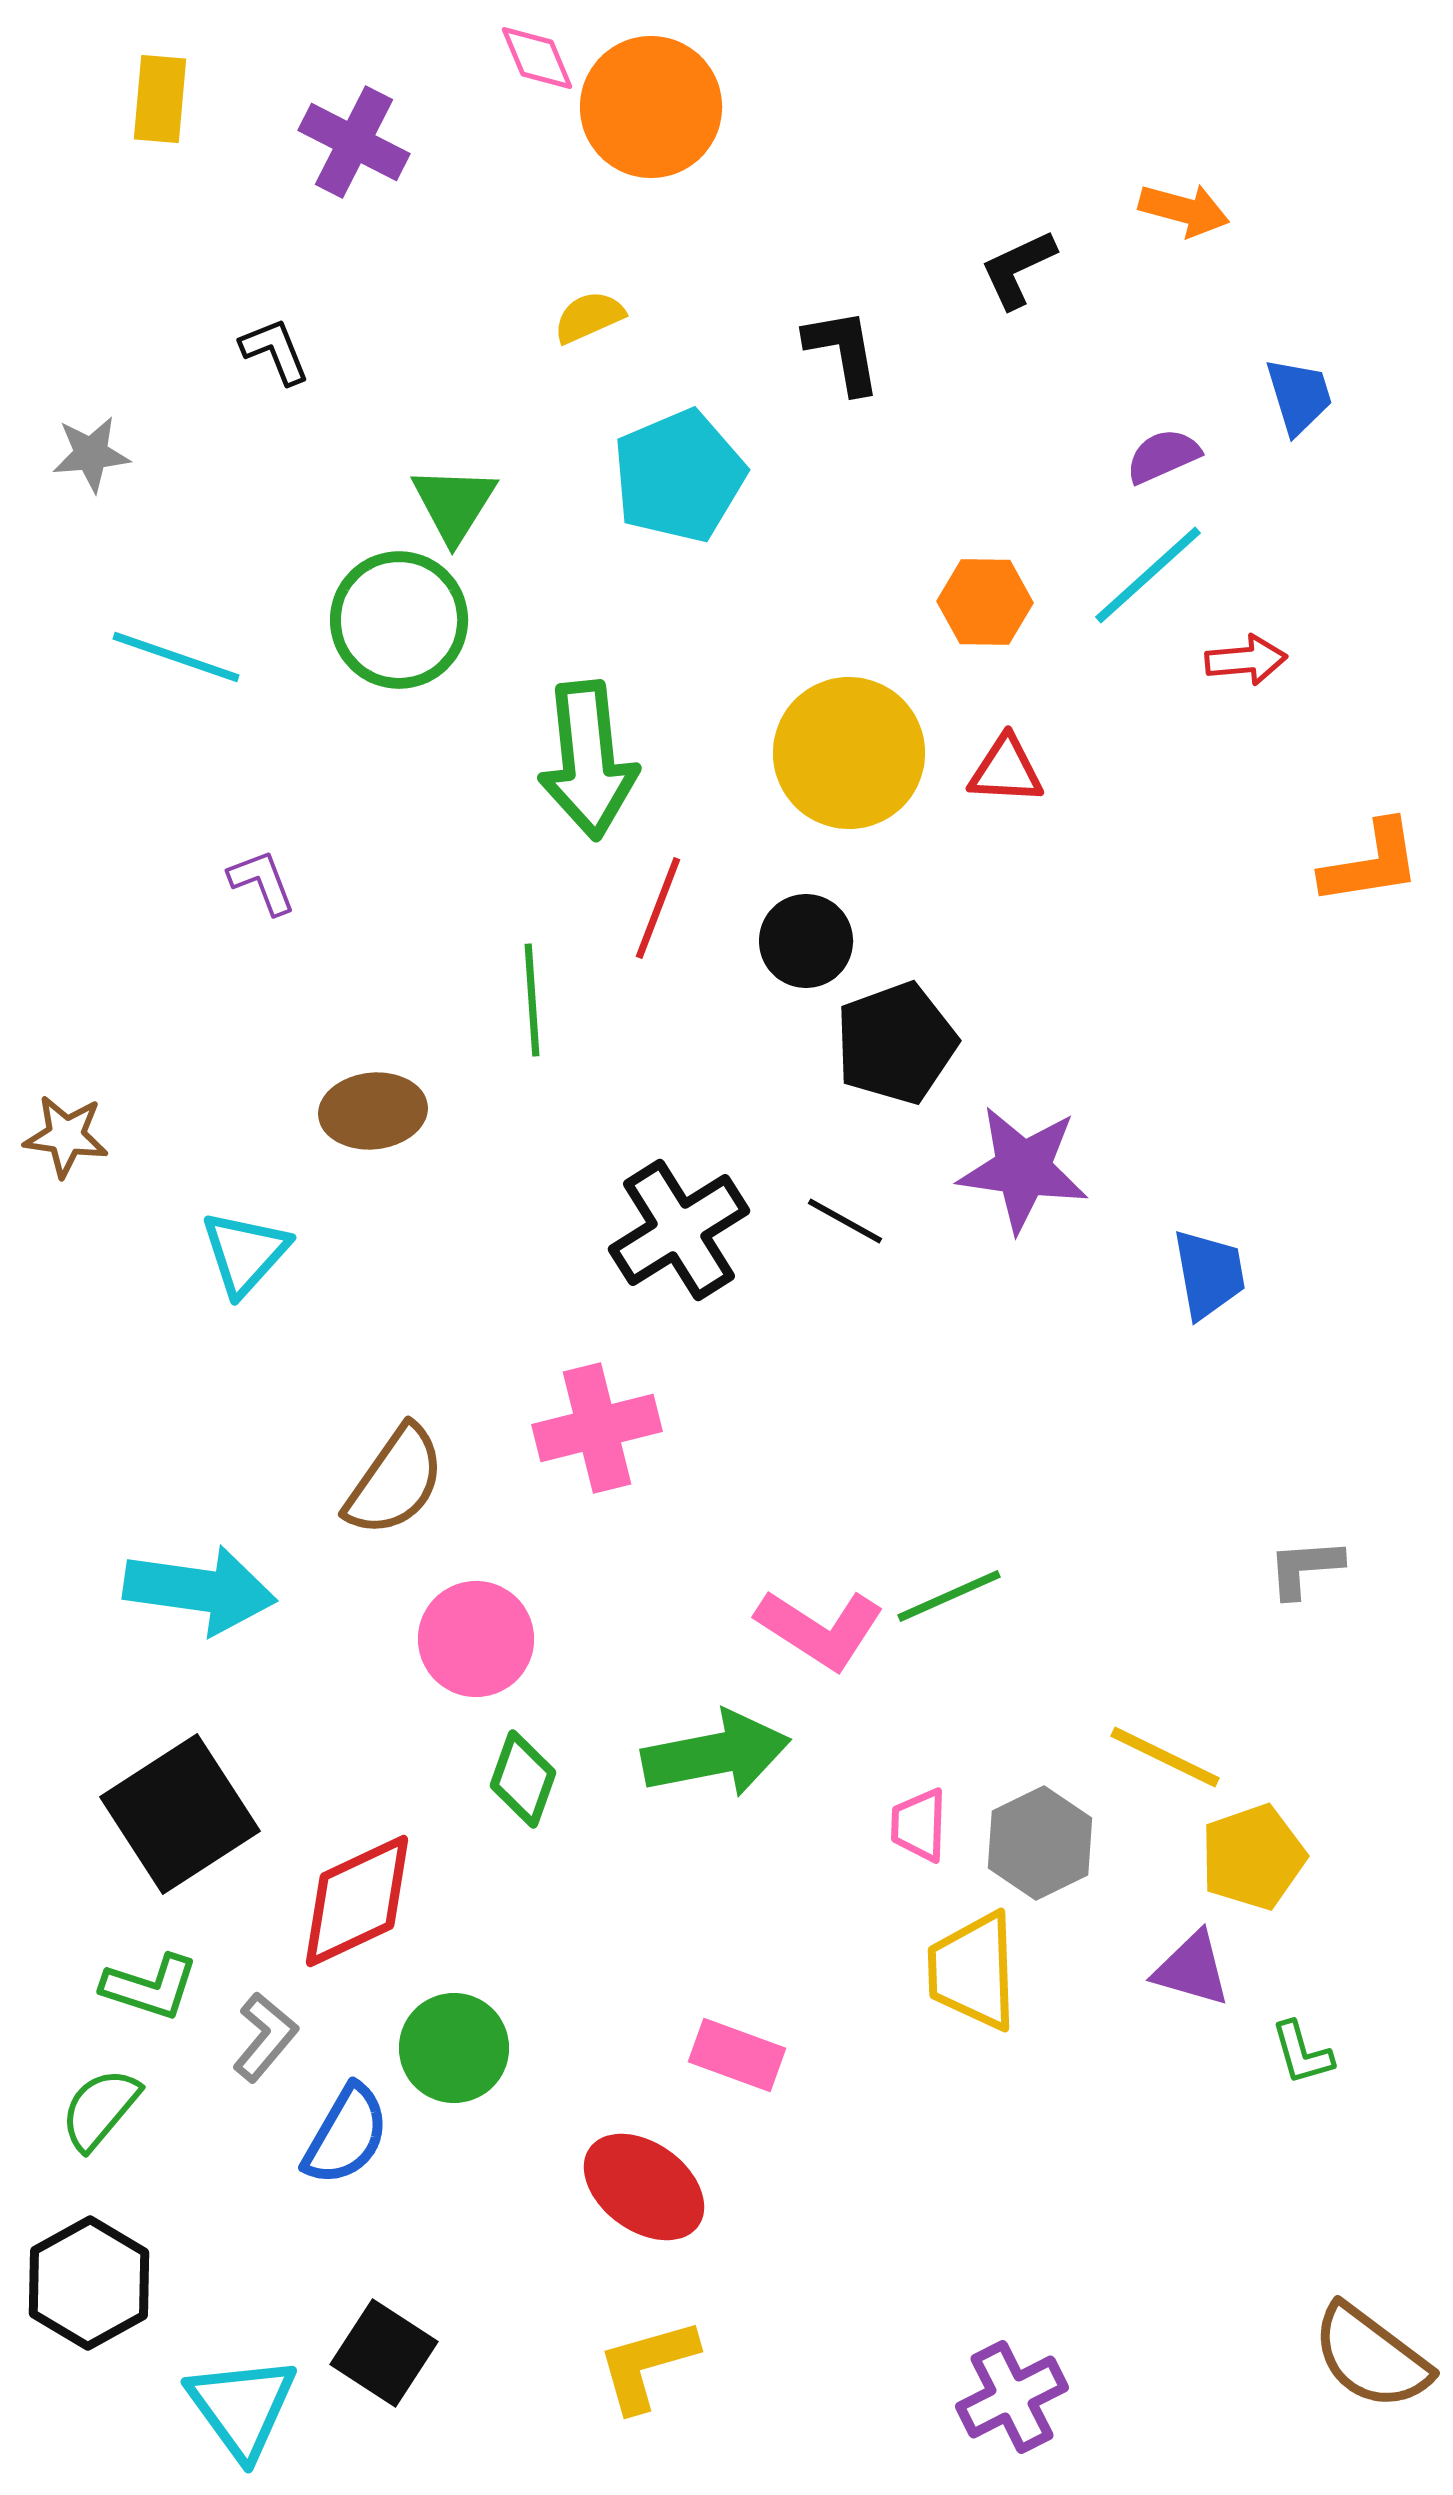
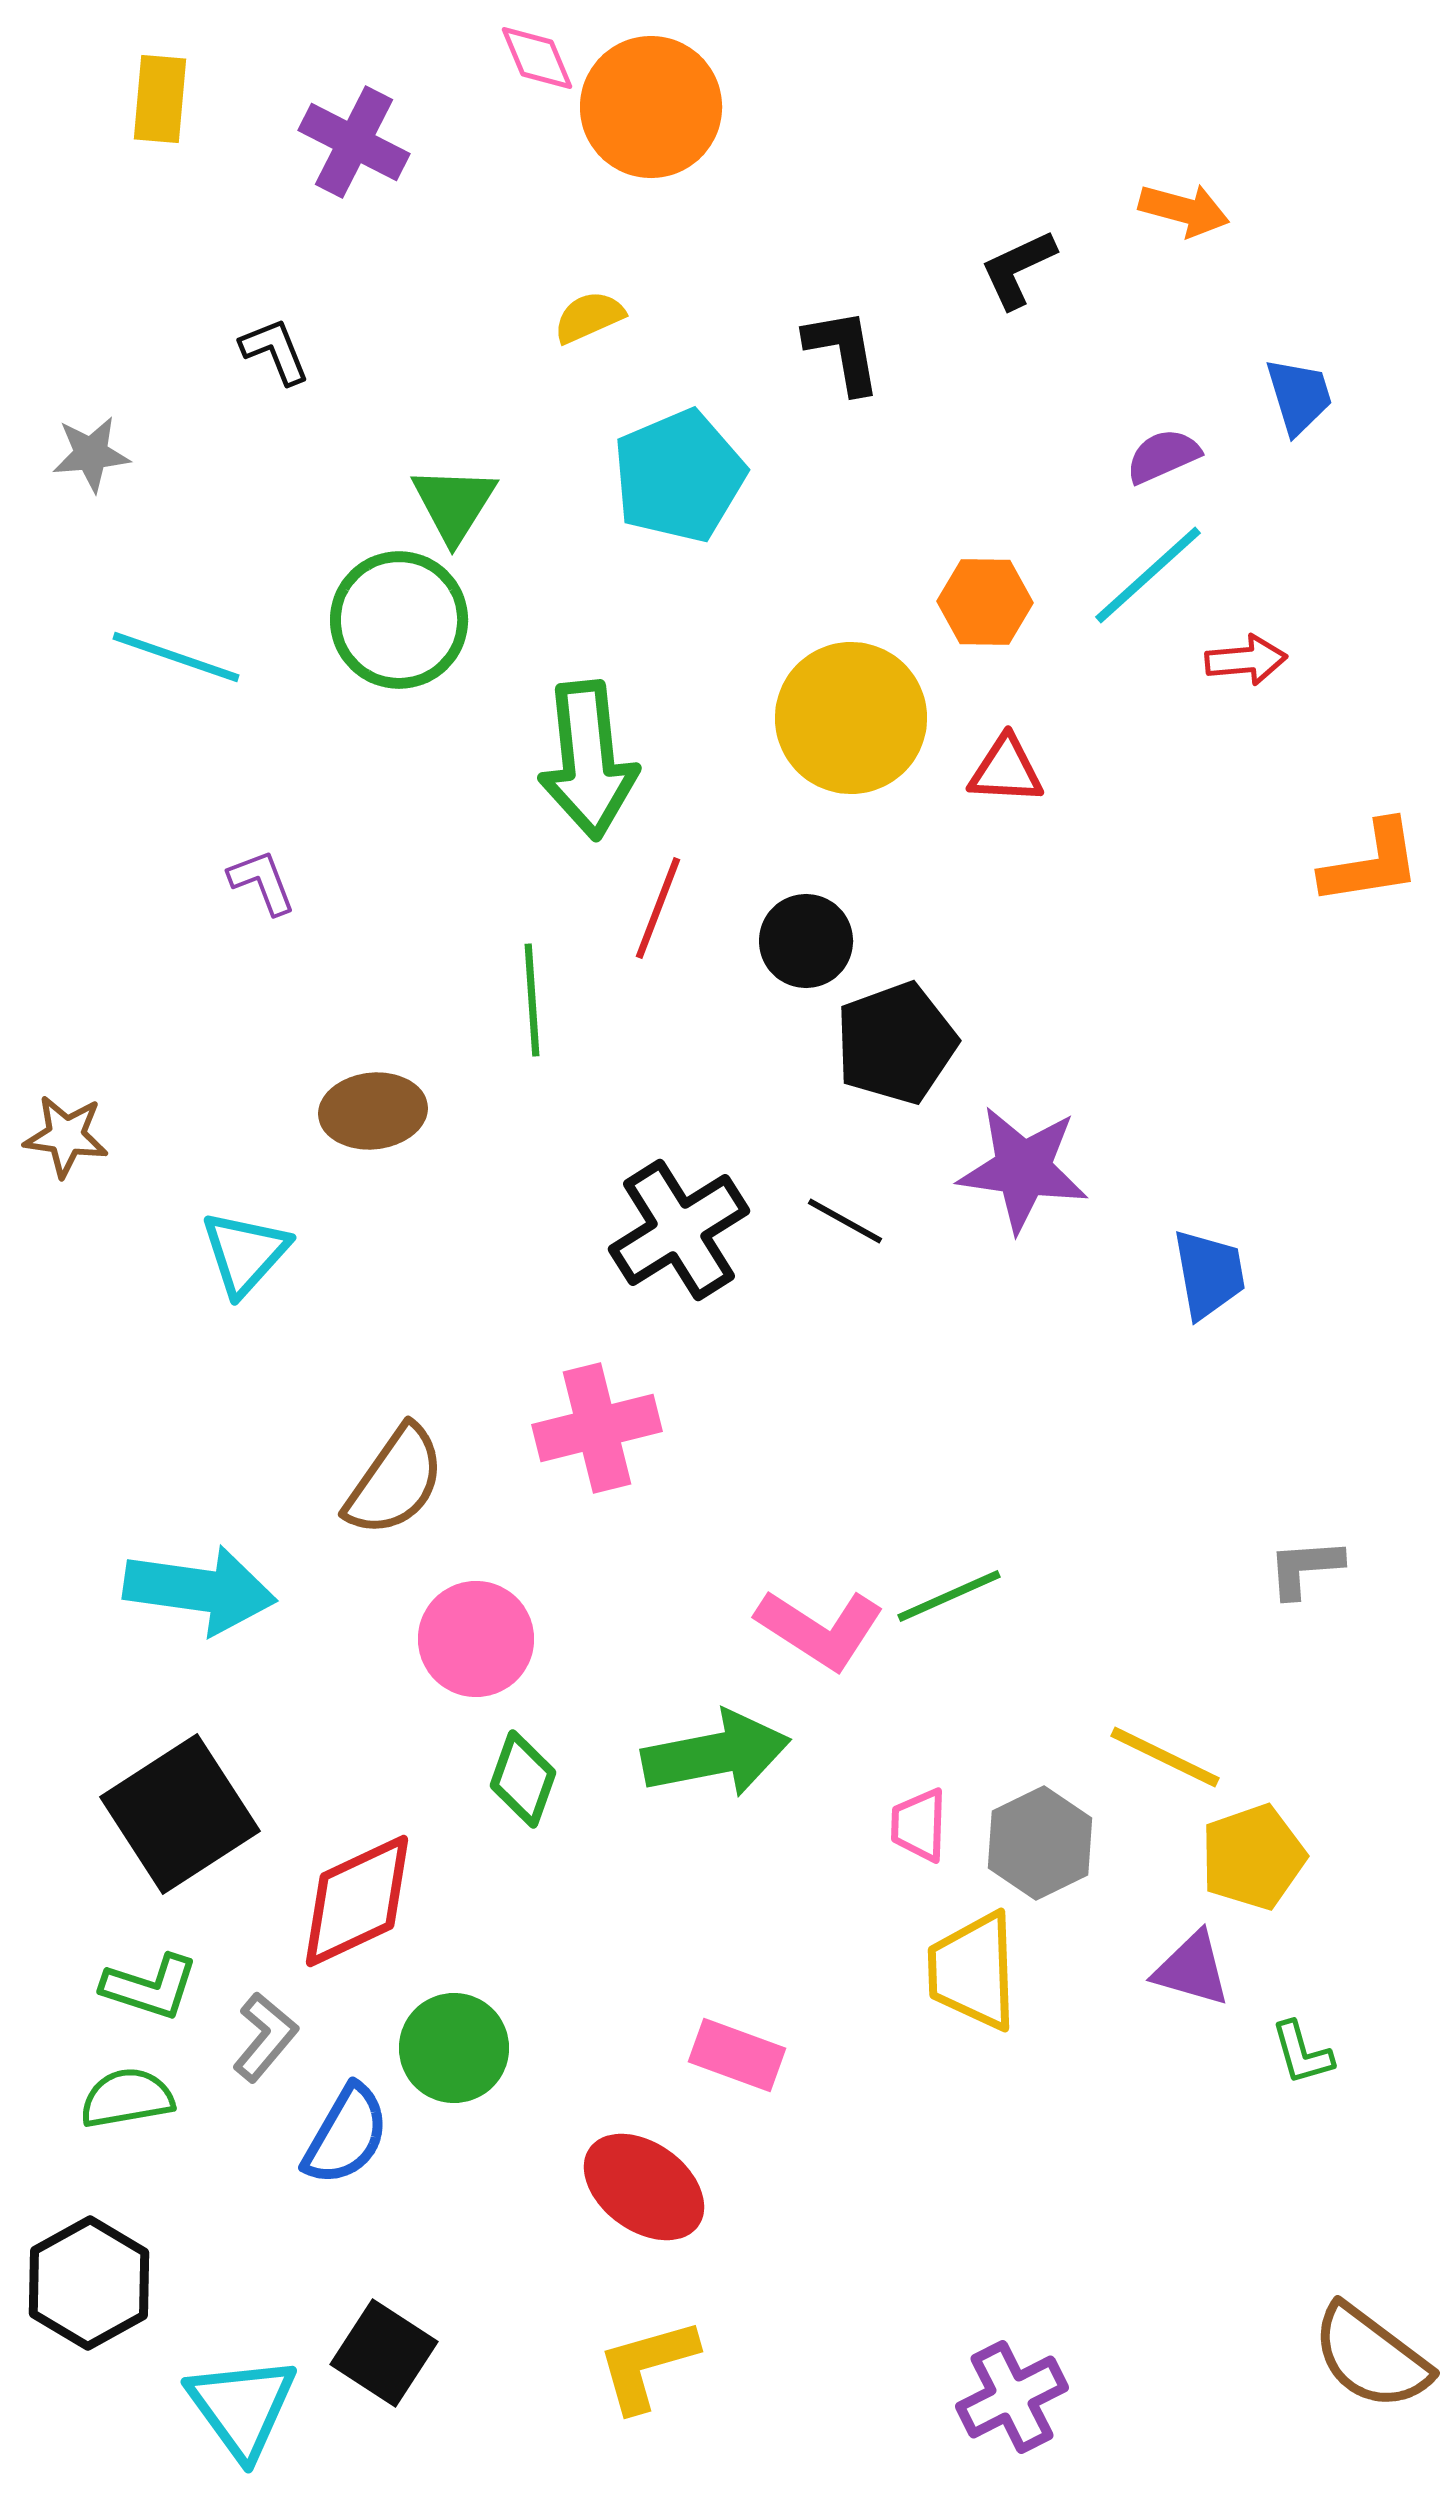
yellow circle at (849, 753): moved 2 px right, 35 px up
green semicircle at (100, 2109): moved 27 px right, 11 px up; rotated 40 degrees clockwise
